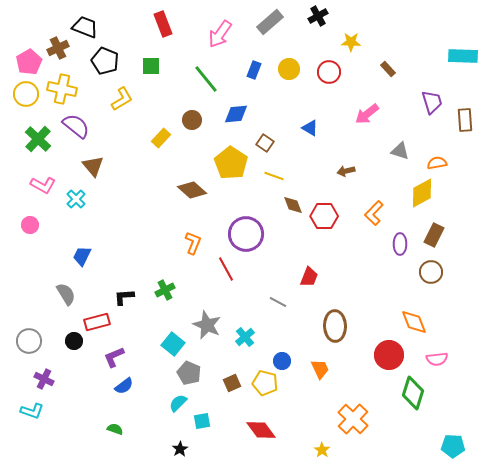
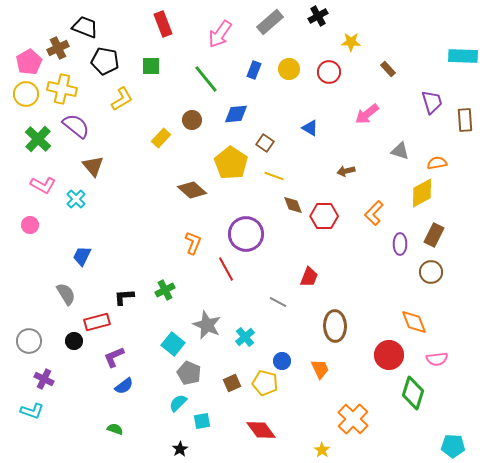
black pentagon at (105, 61): rotated 12 degrees counterclockwise
